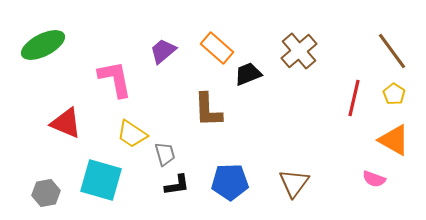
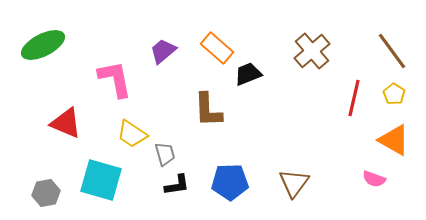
brown cross: moved 13 px right
